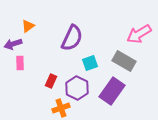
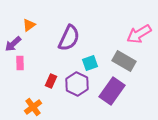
orange triangle: moved 1 px right, 1 px up
purple semicircle: moved 3 px left
purple arrow: rotated 24 degrees counterclockwise
purple hexagon: moved 4 px up
orange cross: moved 28 px left, 1 px up; rotated 18 degrees counterclockwise
